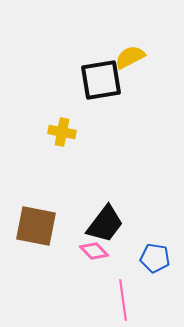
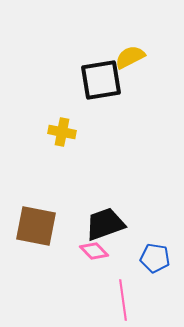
black trapezoid: rotated 147 degrees counterclockwise
